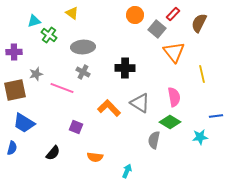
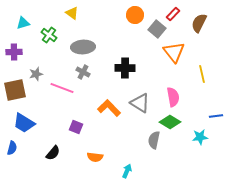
cyan triangle: moved 11 px left, 2 px down
pink semicircle: moved 1 px left
